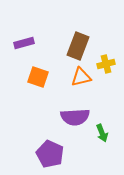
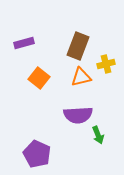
orange square: moved 1 px right, 1 px down; rotated 20 degrees clockwise
purple semicircle: moved 3 px right, 2 px up
green arrow: moved 4 px left, 2 px down
purple pentagon: moved 13 px left
